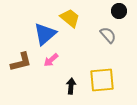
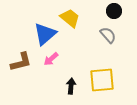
black circle: moved 5 px left
pink arrow: moved 1 px up
